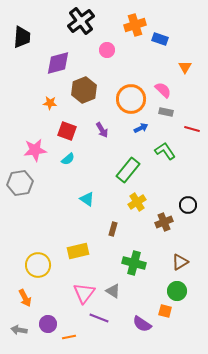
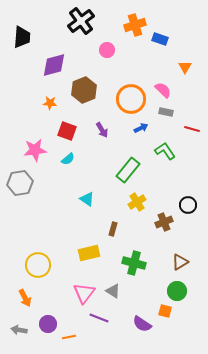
purple diamond: moved 4 px left, 2 px down
yellow rectangle: moved 11 px right, 2 px down
